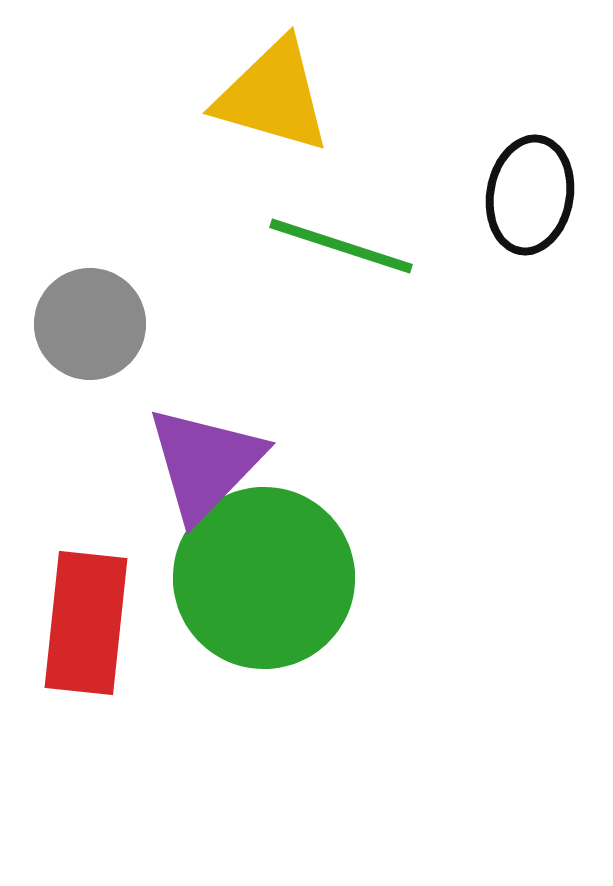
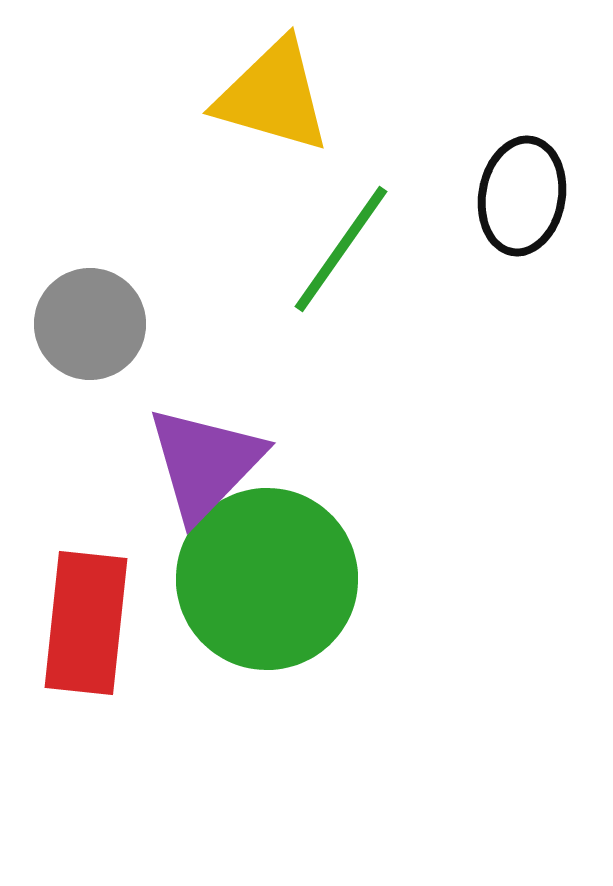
black ellipse: moved 8 px left, 1 px down
green line: moved 3 px down; rotated 73 degrees counterclockwise
green circle: moved 3 px right, 1 px down
